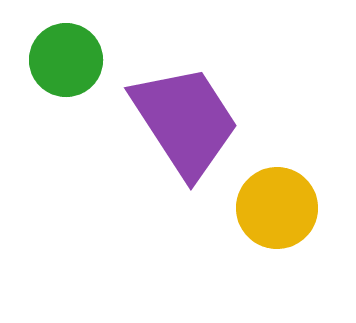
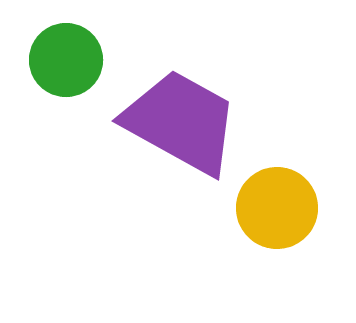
purple trapezoid: moved 4 px left, 1 px down; rotated 28 degrees counterclockwise
